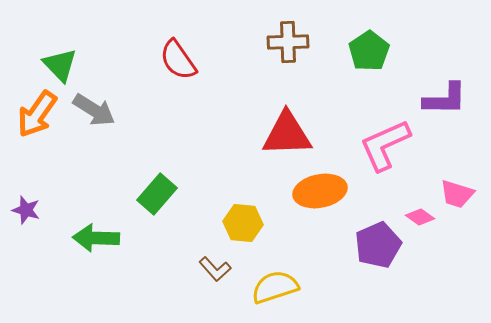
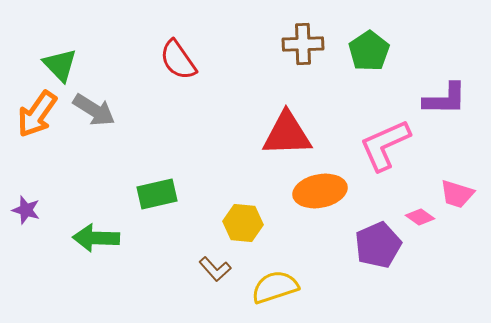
brown cross: moved 15 px right, 2 px down
green rectangle: rotated 36 degrees clockwise
